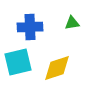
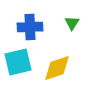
green triangle: rotated 49 degrees counterclockwise
